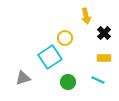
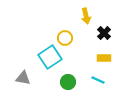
gray triangle: rotated 28 degrees clockwise
